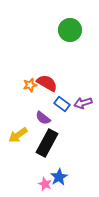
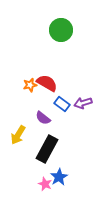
green circle: moved 9 px left
yellow arrow: rotated 24 degrees counterclockwise
black rectangle: moved 6 px down
